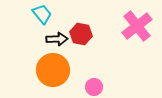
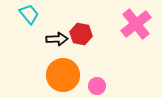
cyan trapezoid: moved 13 px left
pink cross: moved 1 px left, 2 px up
orange circle: moved 10 px right, 5 px down
pink circle: moved 3 px right, 1 px up
